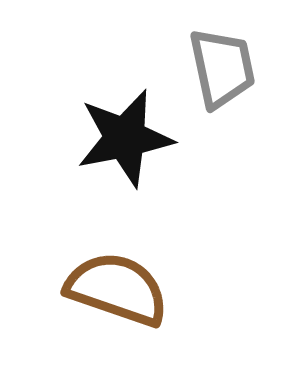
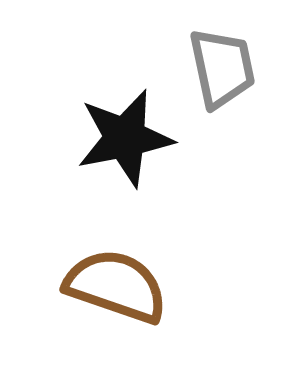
brown semicircle: moved 1 px left, 3 px up
